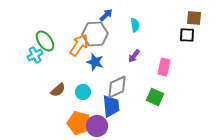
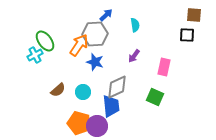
brown square: moved 3 px up
